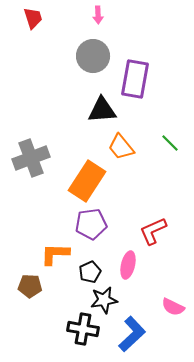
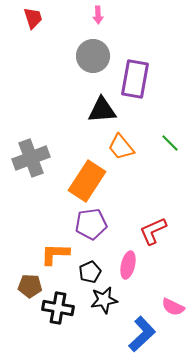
black cross: moved 25 px left, 21 px up
blue L-shape: moved 10 px right
